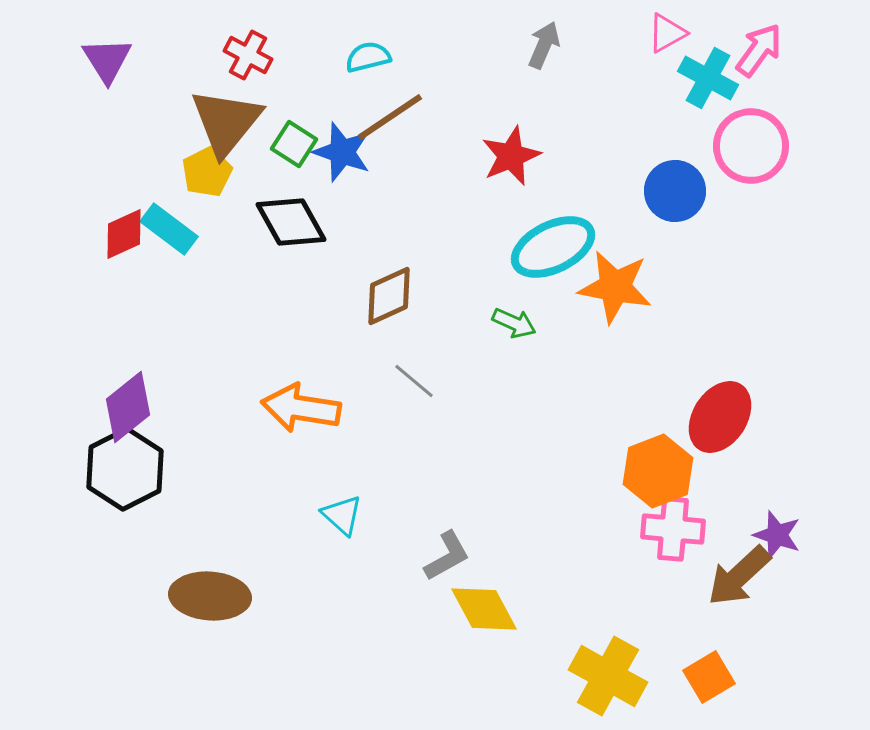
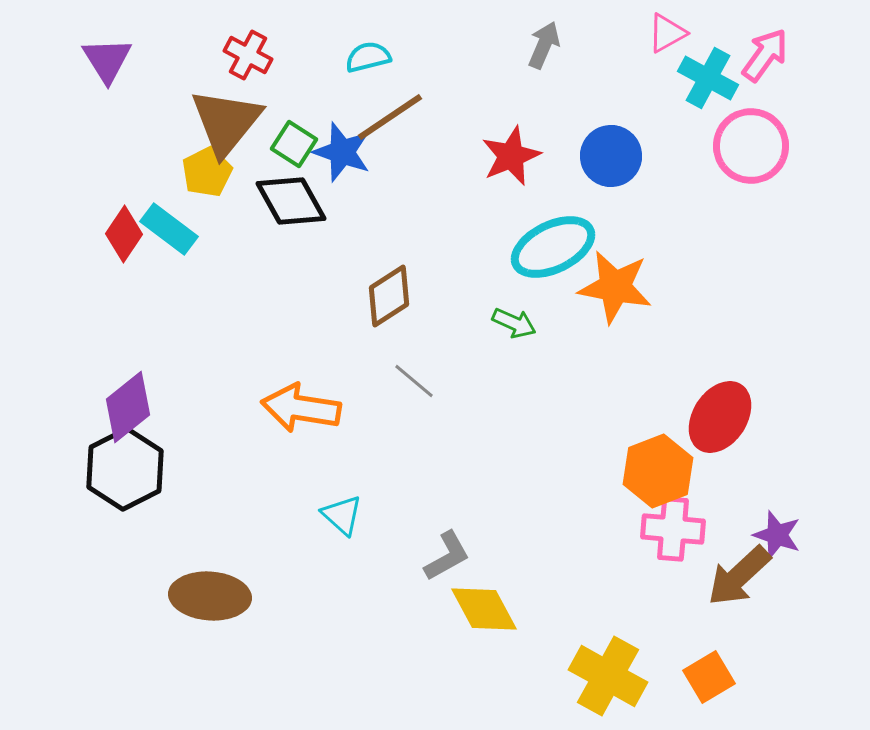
pink arrow: moved 6 px right, 5 px down
blue circle: moved 64 px left, 35 px up
black diamond: moved 21 px up
red diamond: rotated 32 degrees counterclockwise
brown diamond: rotated 8 degrees counterclockwise
